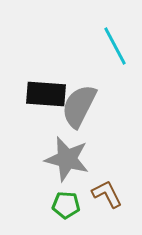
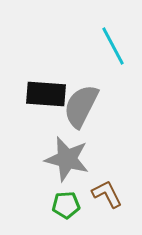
cyan line: moved 2 px left
gray semicircle: moved 2 px right
green pentagon: rotated 8 degrees counterclockwise
